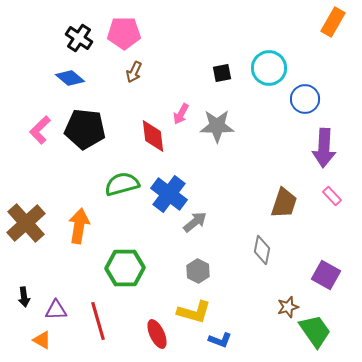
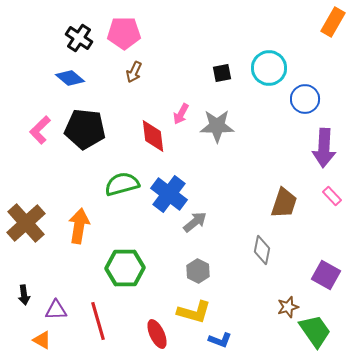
black arrow: moved 2 px up
